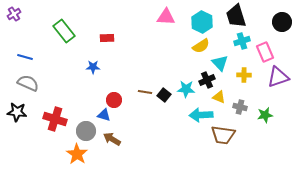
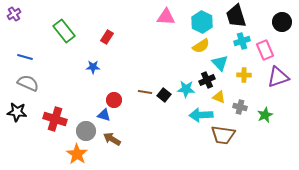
red rectangle: moved 1 px up; rotated 56 degrees counterclockwise
pink rectangle: moved 2 px up
green star: rotated 14 degrees counterclockwise
